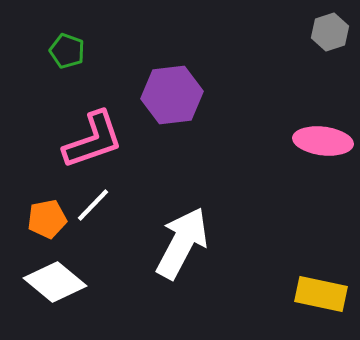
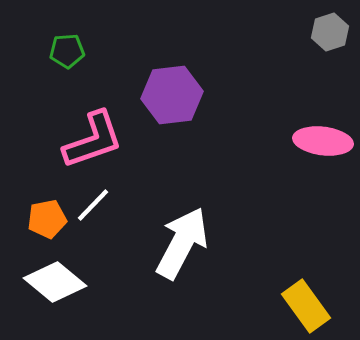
green pentagon: rotated 24 degrees counterclockwise
yellow rectangle: moved 15 px left, 12 px down; rotated 42 degrees clockwise
